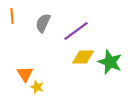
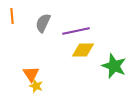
purple line: rotated 24 degrees clockwise
yellow diamond: moved 7 px up
green star: moved 4 px right, 4 px down
orange triangle: moved 6 px right
yellow star: moved 1 px left, 1 px up
